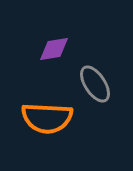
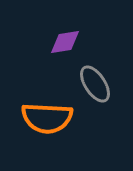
purple diamond: moved 11 px right, 7 px up
